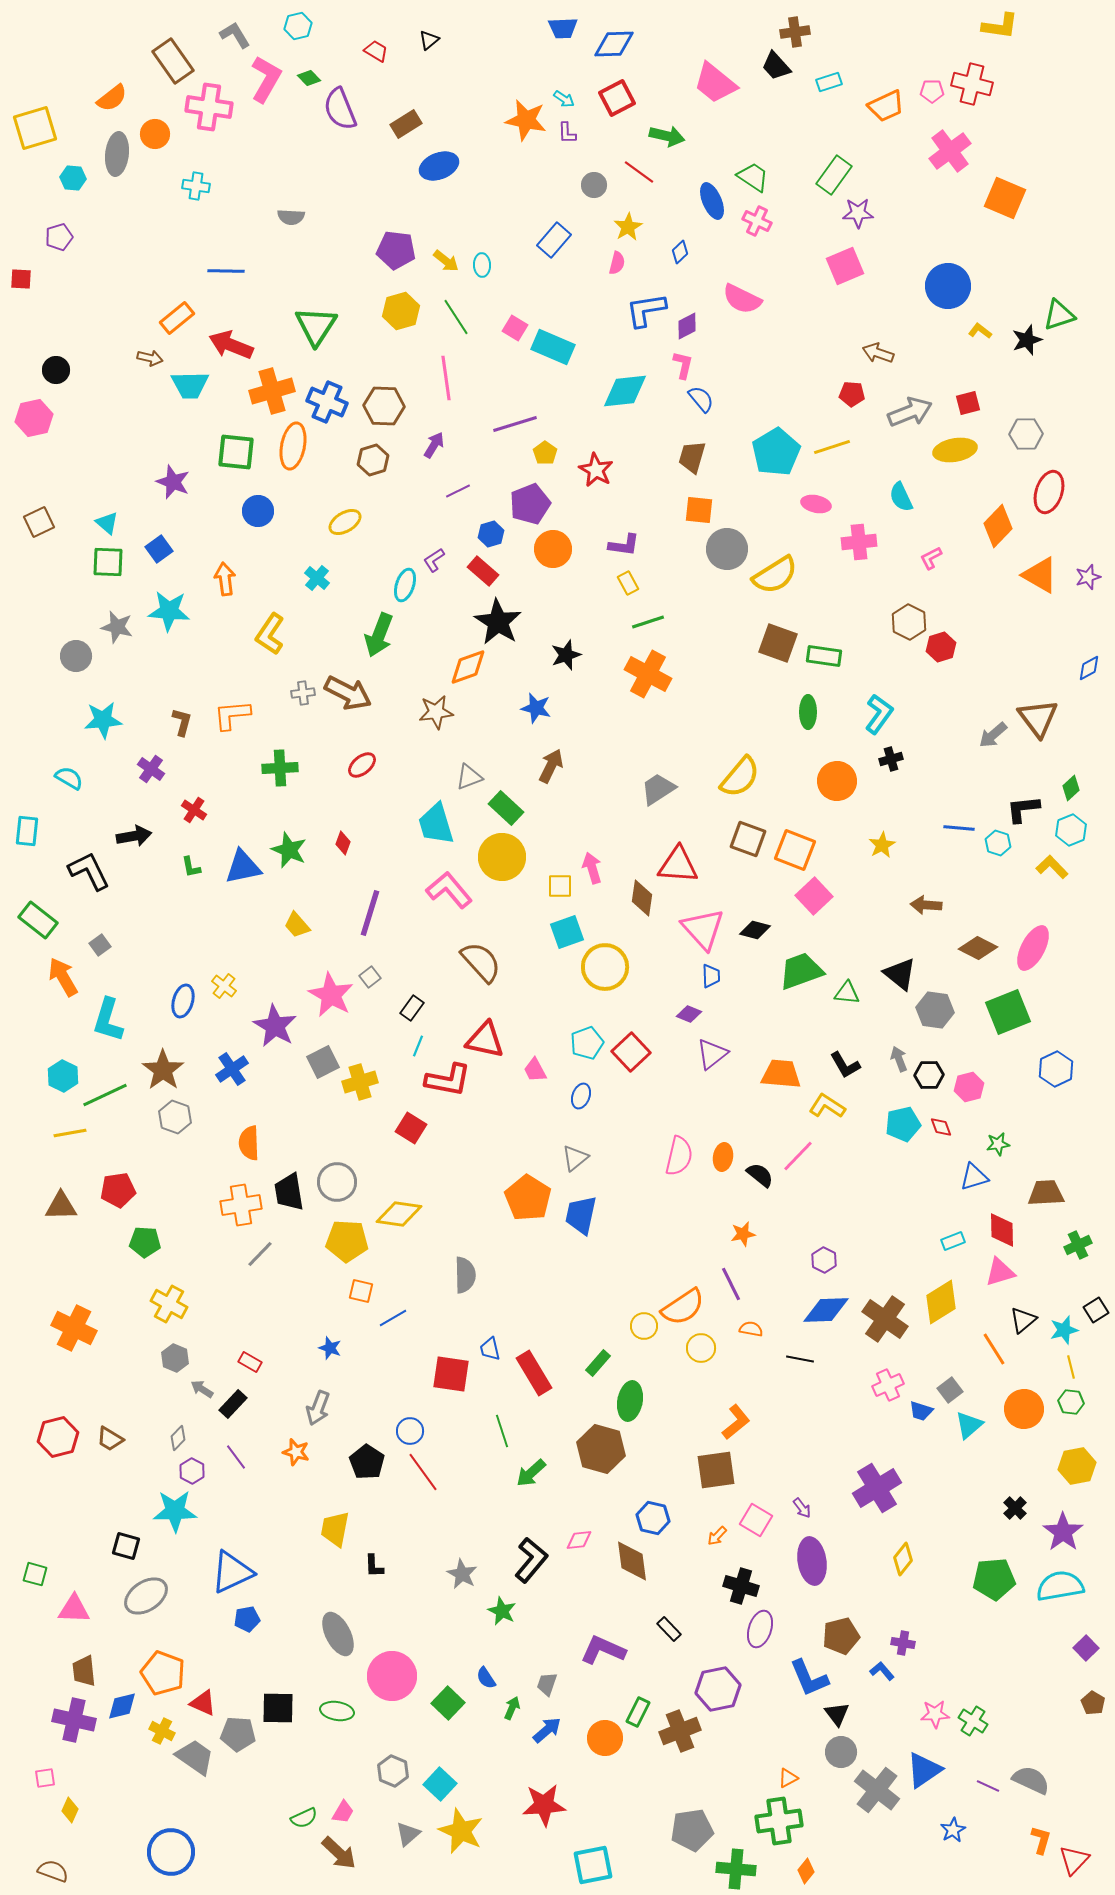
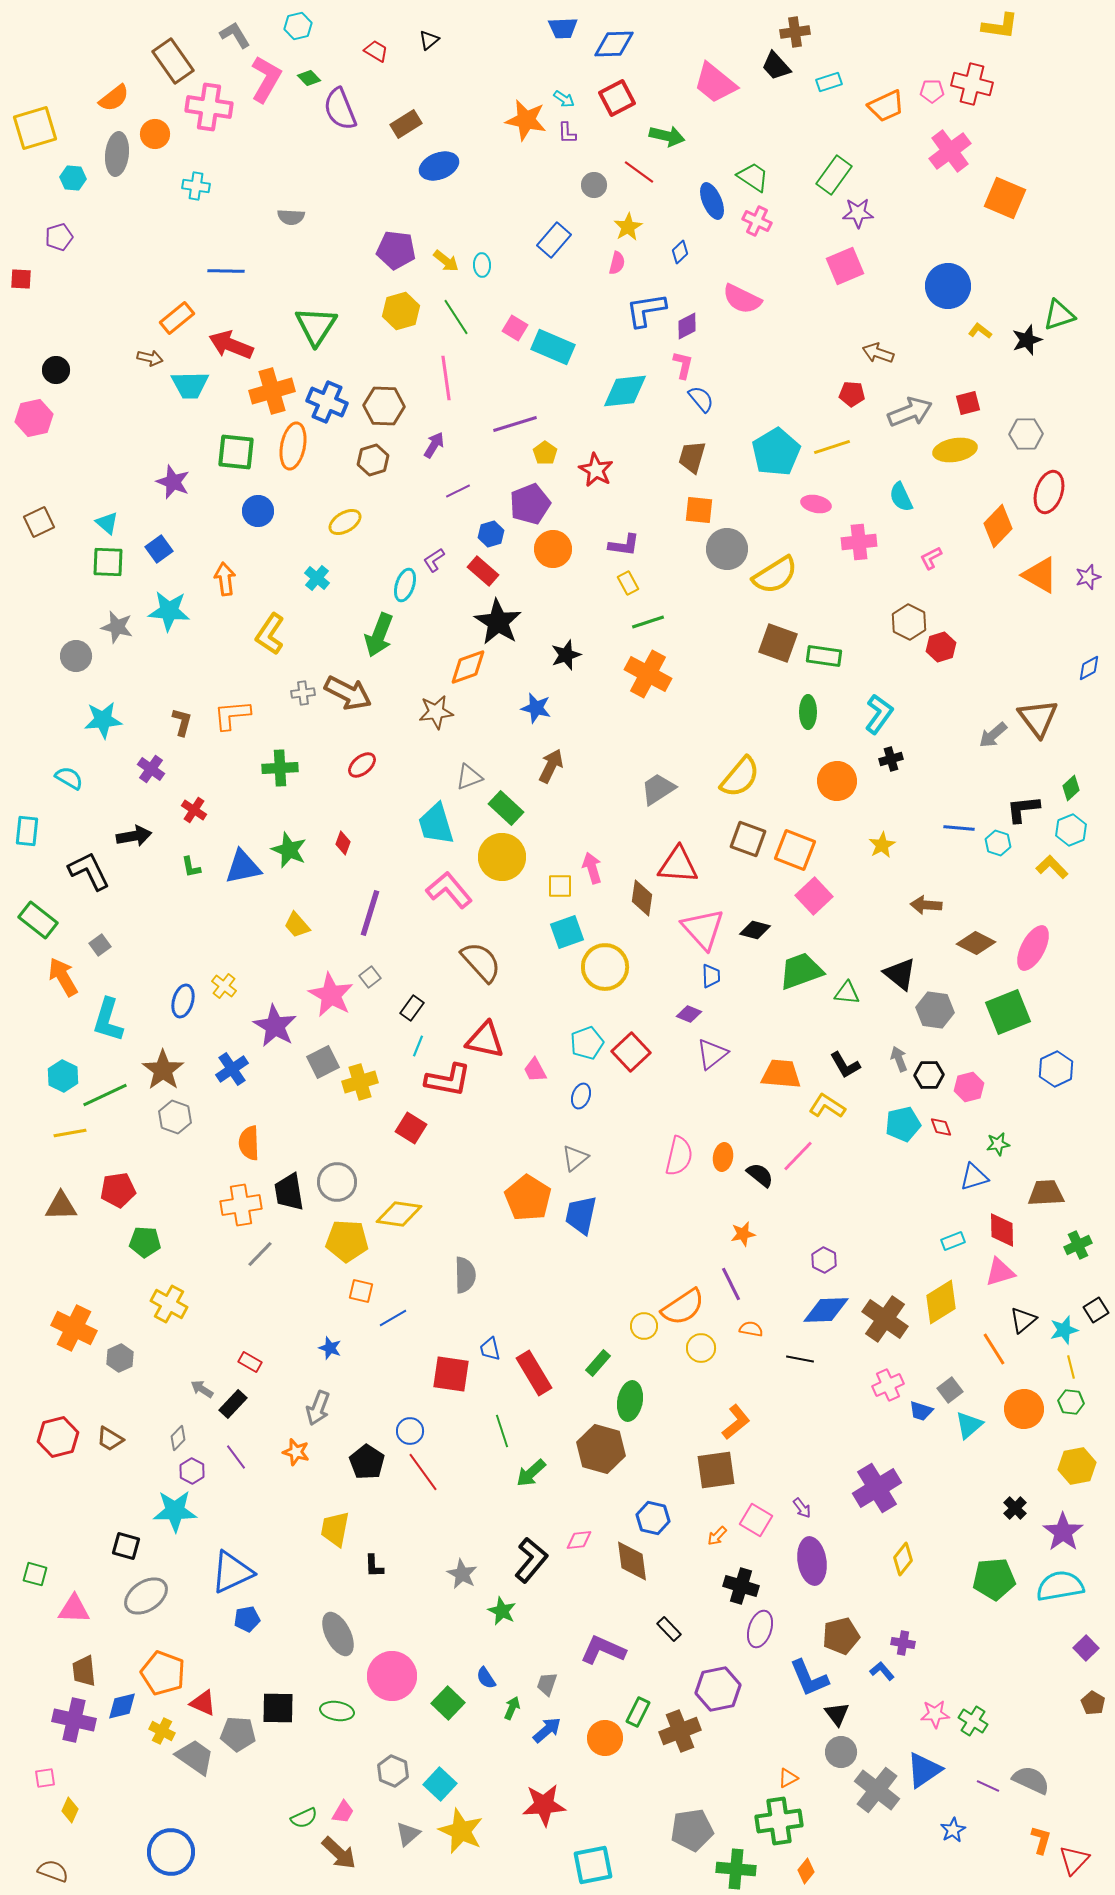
orange semicircle at (112, 98): moved 2 px right
brown diamond at (978, 948): moved 2 px left, 5 px up
gray hexagon at (175, 1358): moved 55 px left; rotated 12 degrees clockwise
